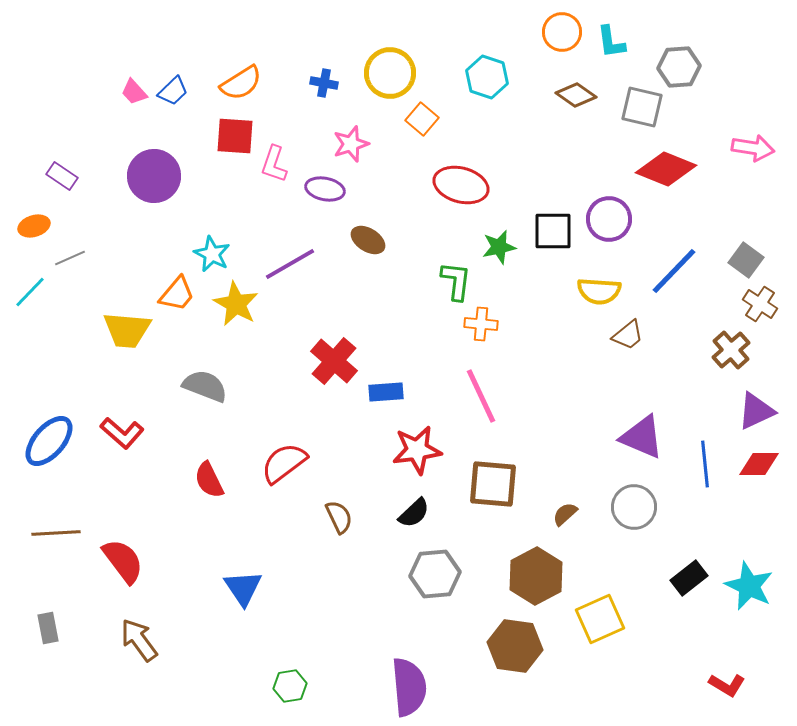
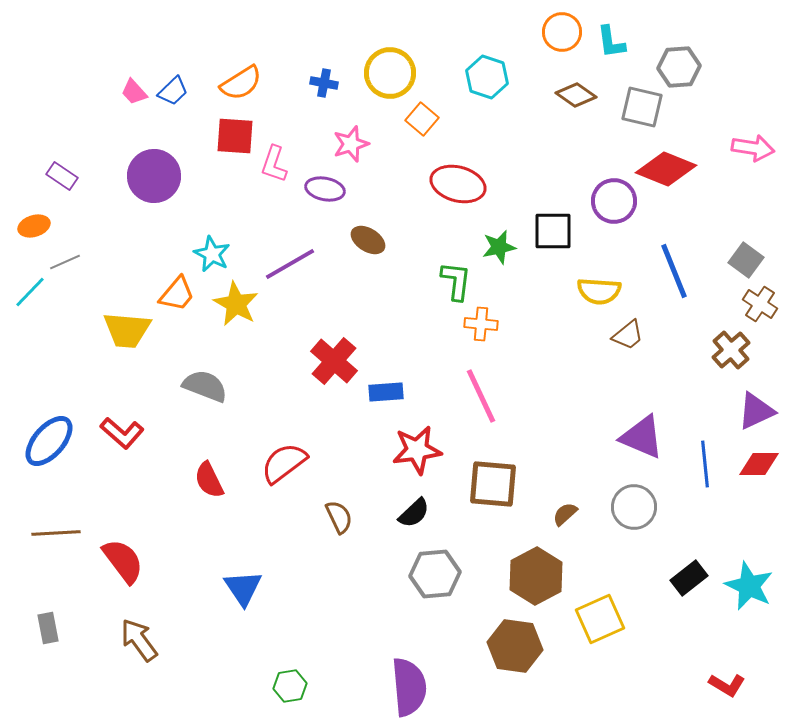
red ellipse at (461, 185): moved 3 px left, 1 px up
purple circle at (609, 219): moved 5 px right, 18 px up
gray line at (70, 258): moved 5 px left, 4 px down
blue line at (674, 271): rotated 66 degrees counterclockwise
